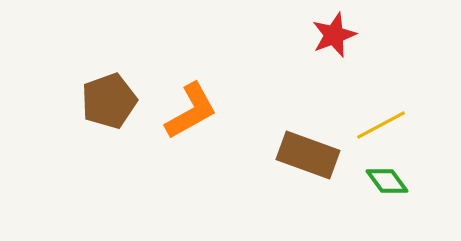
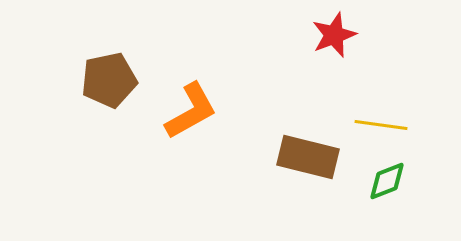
brown pentagon: moved 21 px up; rotated 8 degrees clockwise
yellow line: rotated 36 degrees clockwise
brown rectangle: moved 2 px down; rotated 6 degrees counterclockwise
green diamond: rotated 75 degrees counterclockwise
